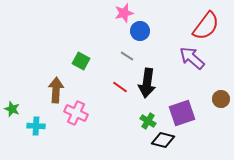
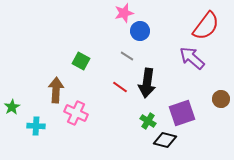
green star: moved 2 px up; rotated 21 degrees clockwise
black diamond: moved 2 px right
